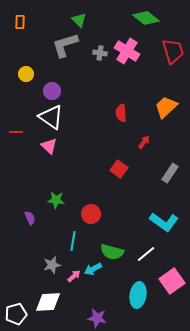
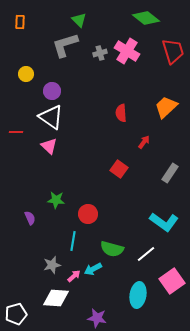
gray cross: rotated 24 degrees counterclockwise
red circle: moved 3 px left
green semicircle: moved 3 px up
white diamond: moved 8 px right, 4 px up; rotated 8 degrees clockwise
